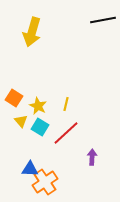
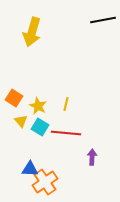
red line: rotated 48 degrees clockwise
